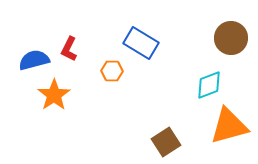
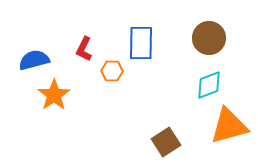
brown circle: moved 22 px left
blue rectangle: rotated 60 degrees clockwise
red L-shape: moved 15 px right
